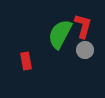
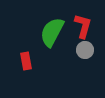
green semicircle: moved 8 px left, 2 px up
